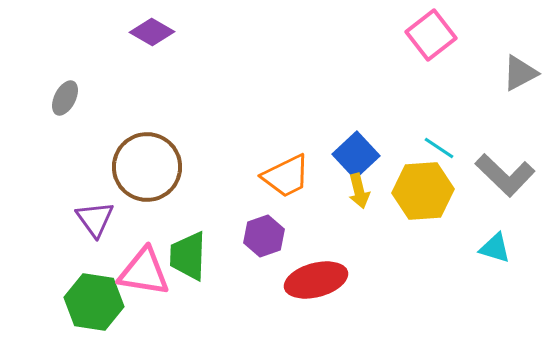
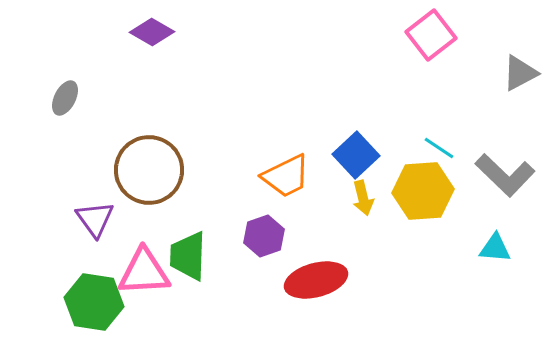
brown circle: moved 2 px right, 3 px down
yellow arrow: moved 4 px right, 7 px down
cyan triangle: rotated 12 degrees counterclockwise
pink triangle: rotated 12 degrees counterclockwise
